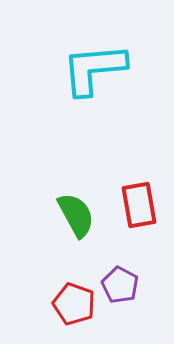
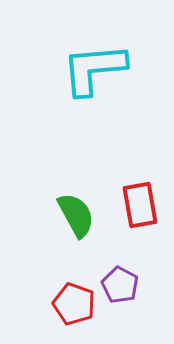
red rectangle: moved 1 px right
